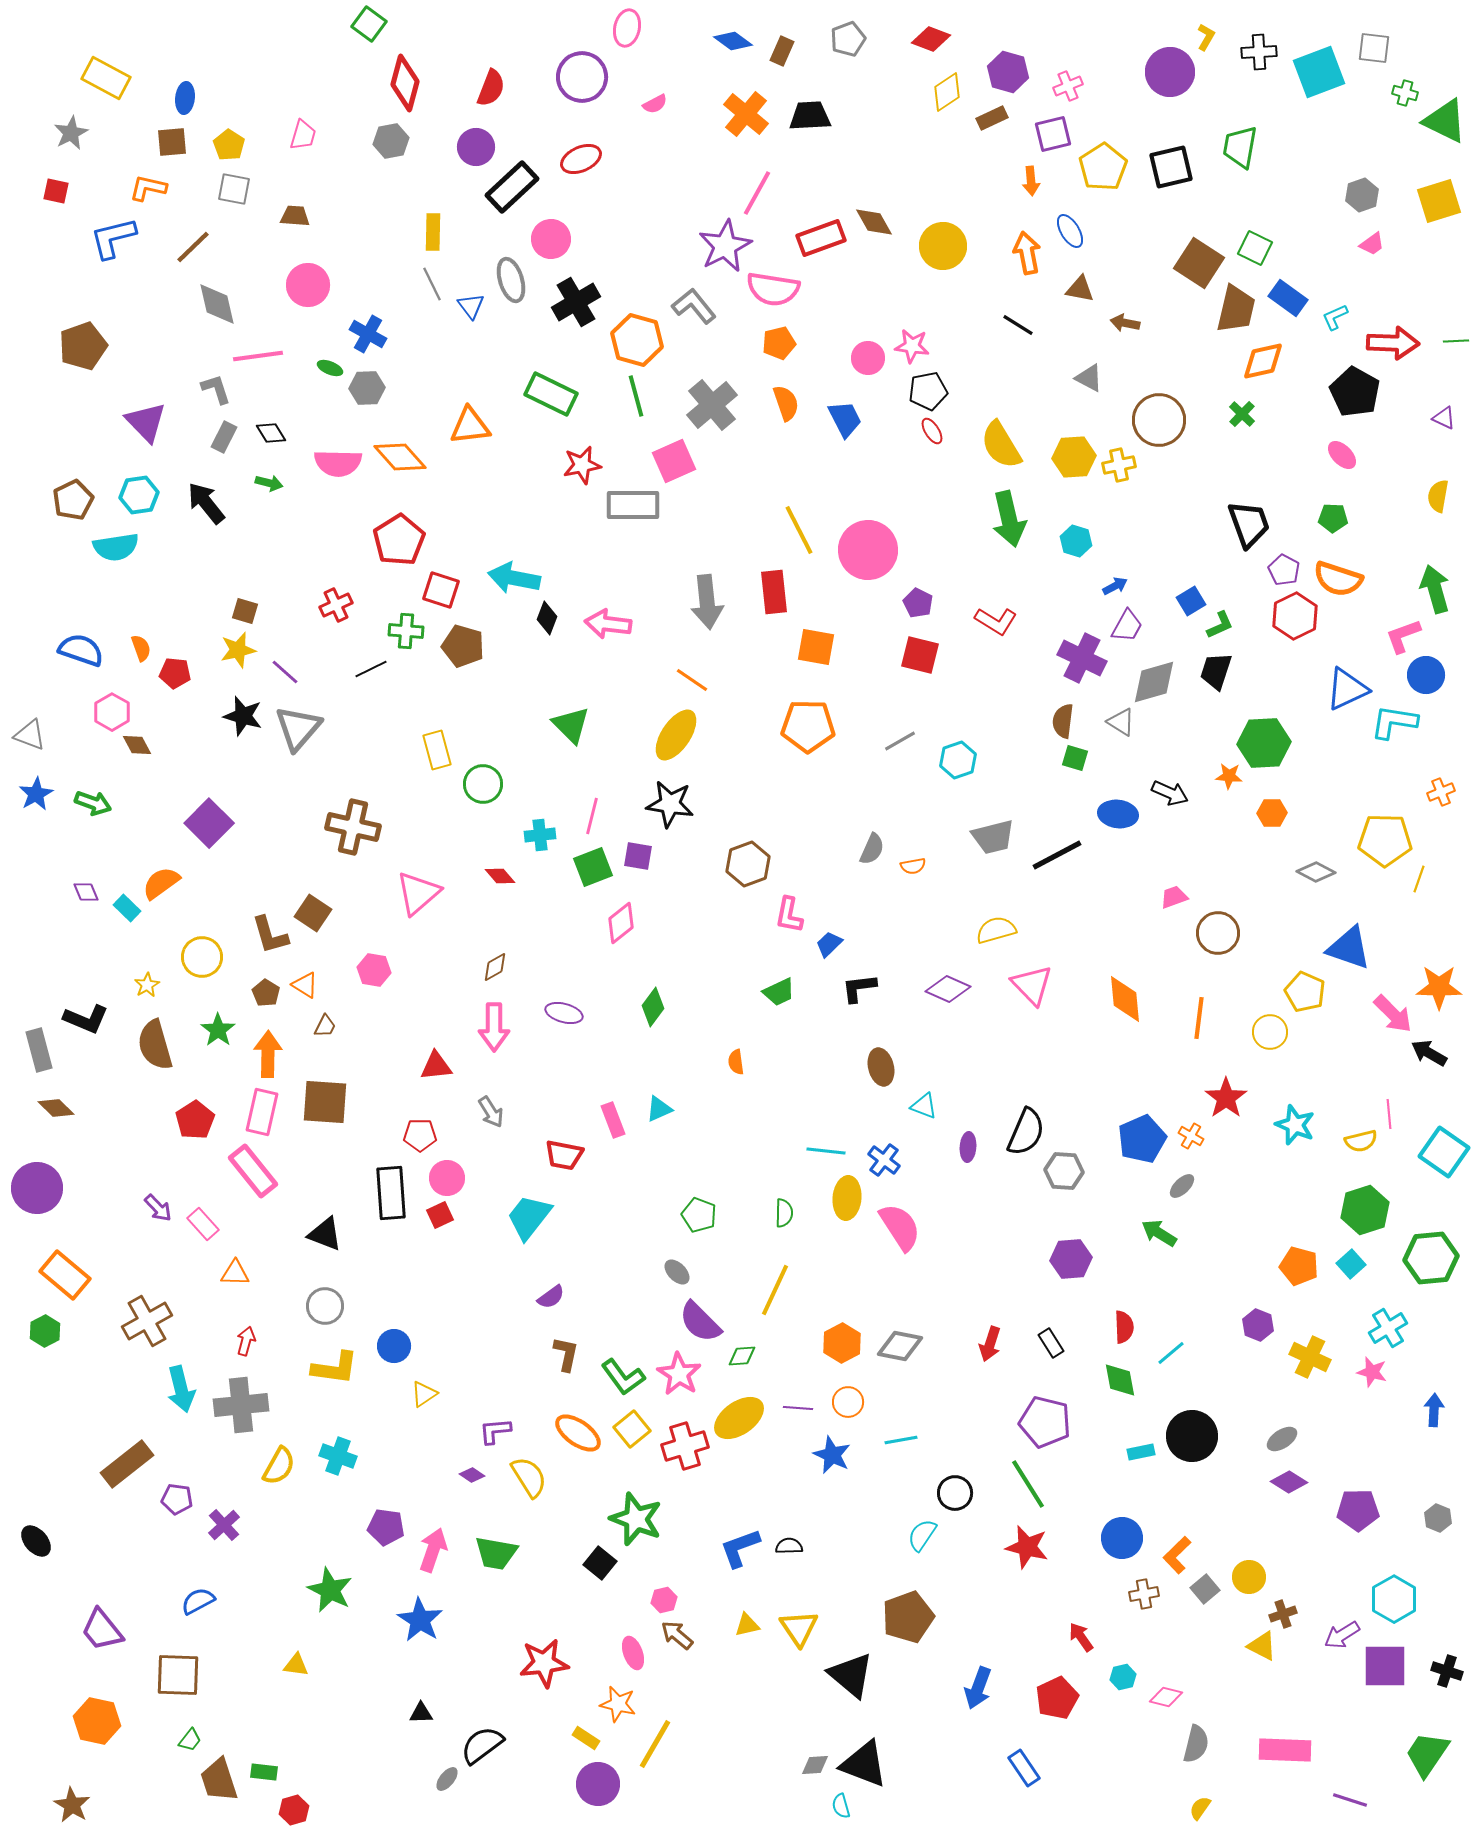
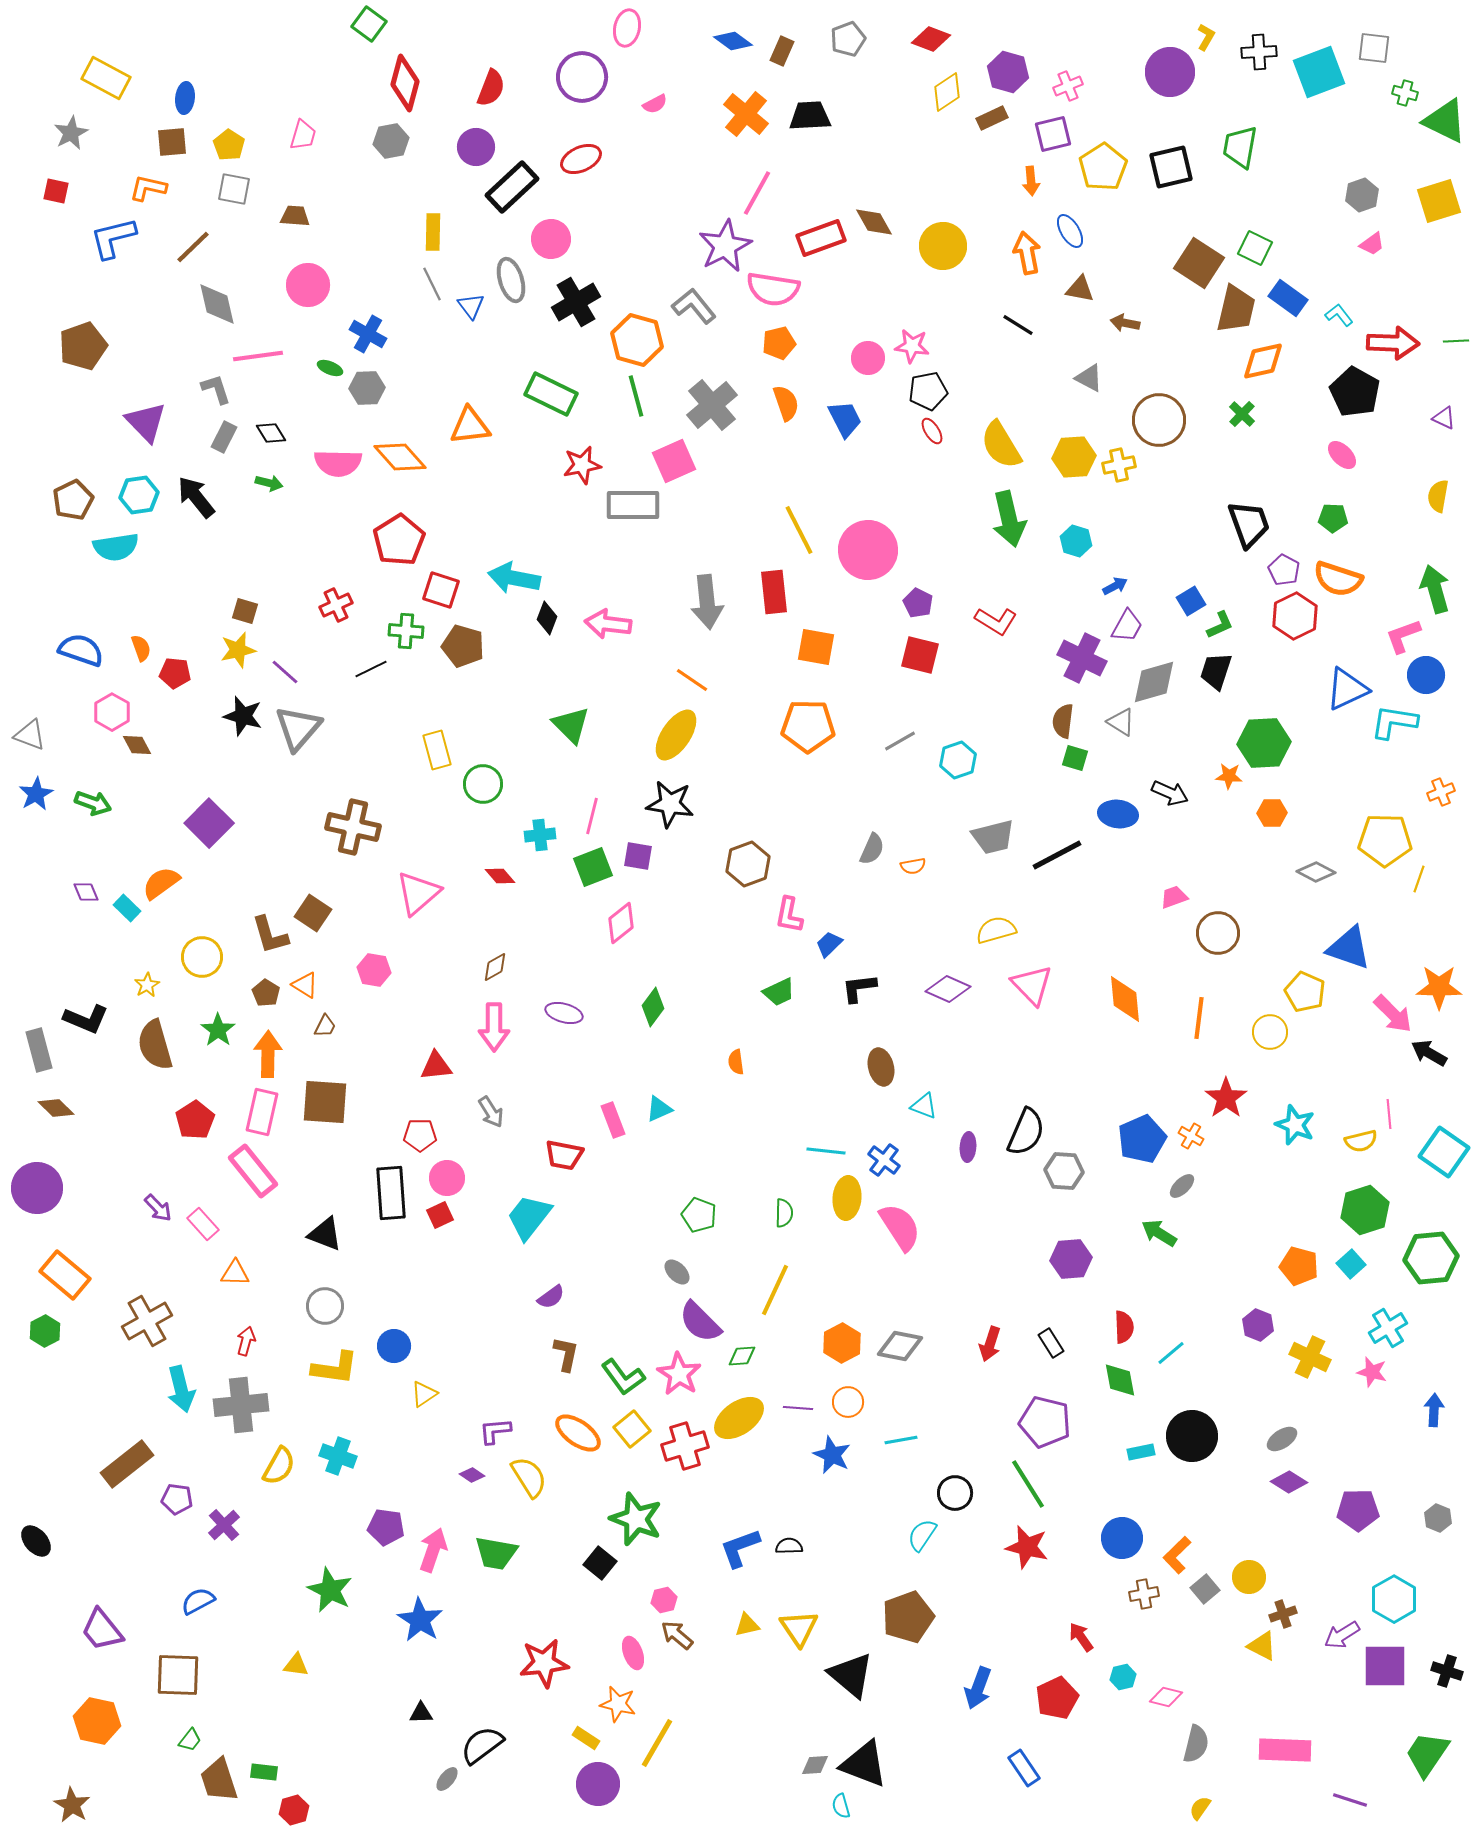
cyan L-shape at (1335, 317): moved 4 px right, 2 px up; rotated 76 degrees clockwise
black arrow at (206, 503): moved 10 px left, 6 px up
yellow line at (655, 1744): moved 2 px right, 1 px up
